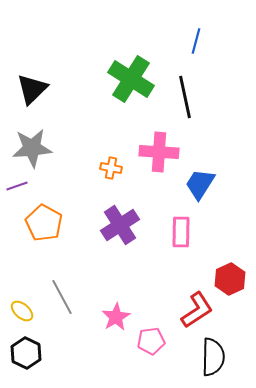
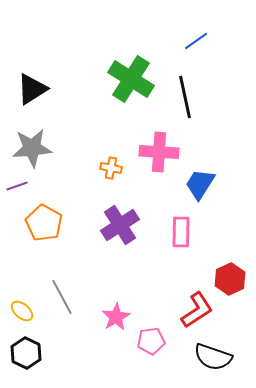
blue line: rotated 40 degrees clockwise
black triangle: rotated 12 degrees clockwise
black semicircle: rotated 108 degrees clockwise
